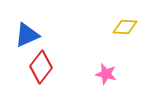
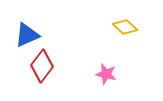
yellow diamond: rotated 40 degrees clockwise
red diamond: moved 1 px right, 1 px up
